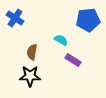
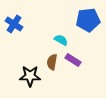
blue cross: moved 1 px left, 6 px down
brown semicircle: moved 20 px right, 10 px down
